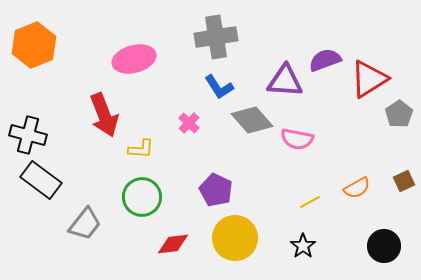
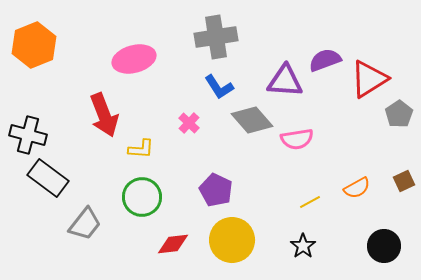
pink semicircle: rotated 20 degrees counterclockwise
black rectangle: moved 7 px right, 2 px up
yellow circle: moved 3 px left, 2 px down
